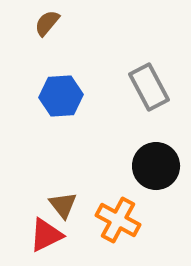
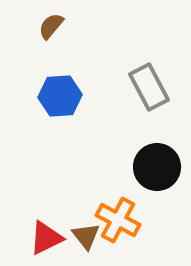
brown semicircle: moved 4 px right, 3 px down
blue hexagon: moved 1 px left
black circle: moved 1 px right, 1 px down
brown triangle: moved 23 px right, 31 px down
red triangle: moved 3 px down
